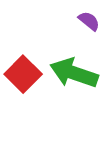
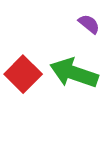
purple semicircle: moved 3 px down
